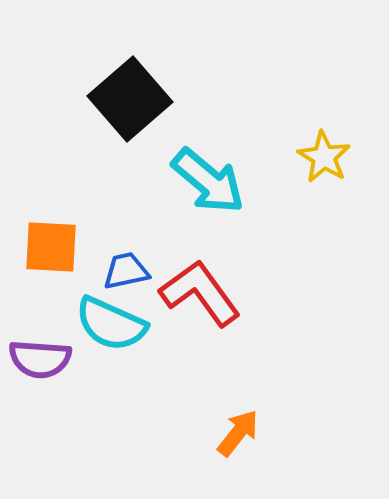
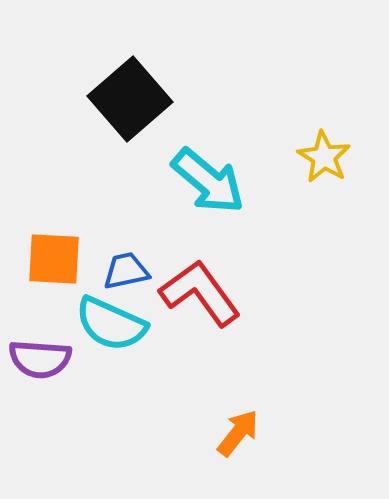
orange square: moved 3 px right, 12 px down
